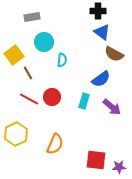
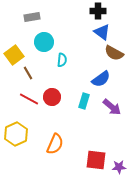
brown semicircle: moved 1 px up
